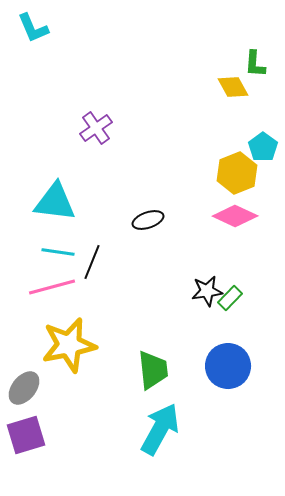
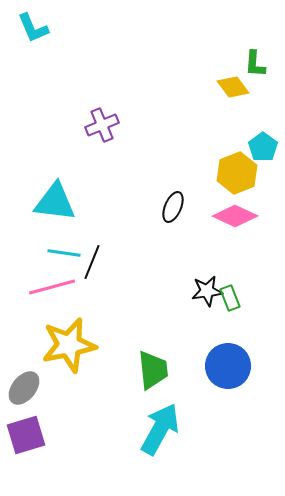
yellow diamond: rotated 8 degrees counterclockwise
purple cross: moved 6 px right, 3 px up; rotated 12 degrees clockwise
black ellipse: moved 25 px right, 13 px up; rotated 48 degrees counterclockwise
cyan line: moved 6 px right, 1 px down
green rectangle: rotated 65 degrees counterclockwise
